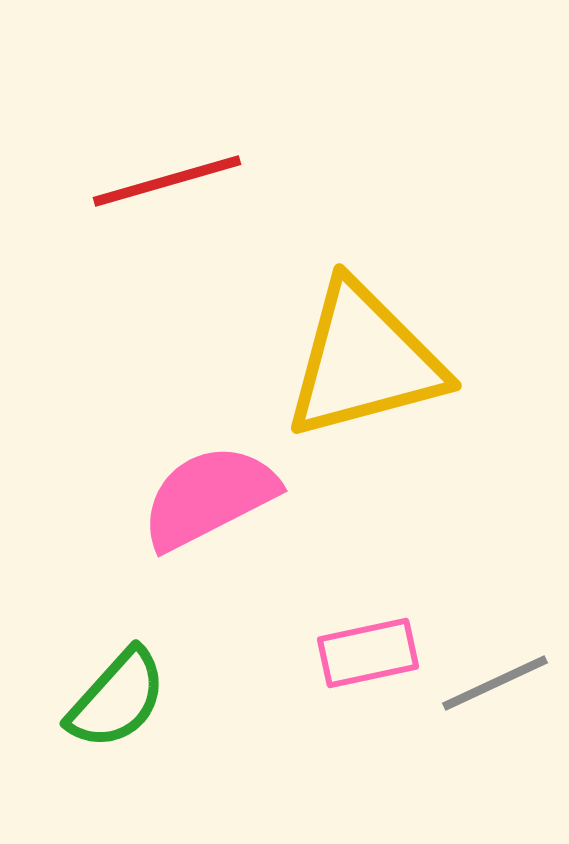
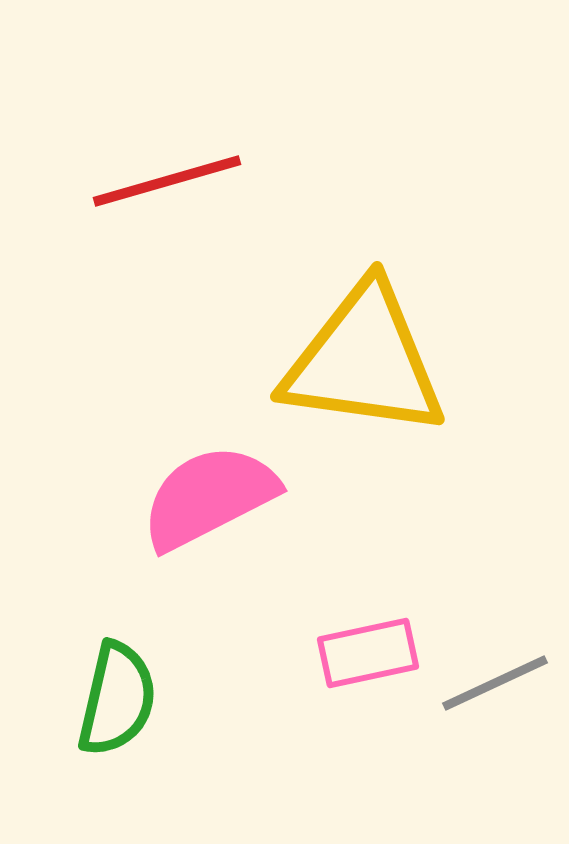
yellow triangle: rotated 23 degrees clockwise
green semicircle: rotated 29 degrees counterclockwise
